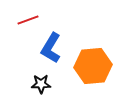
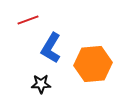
orange hexagon: moved 2 px up
